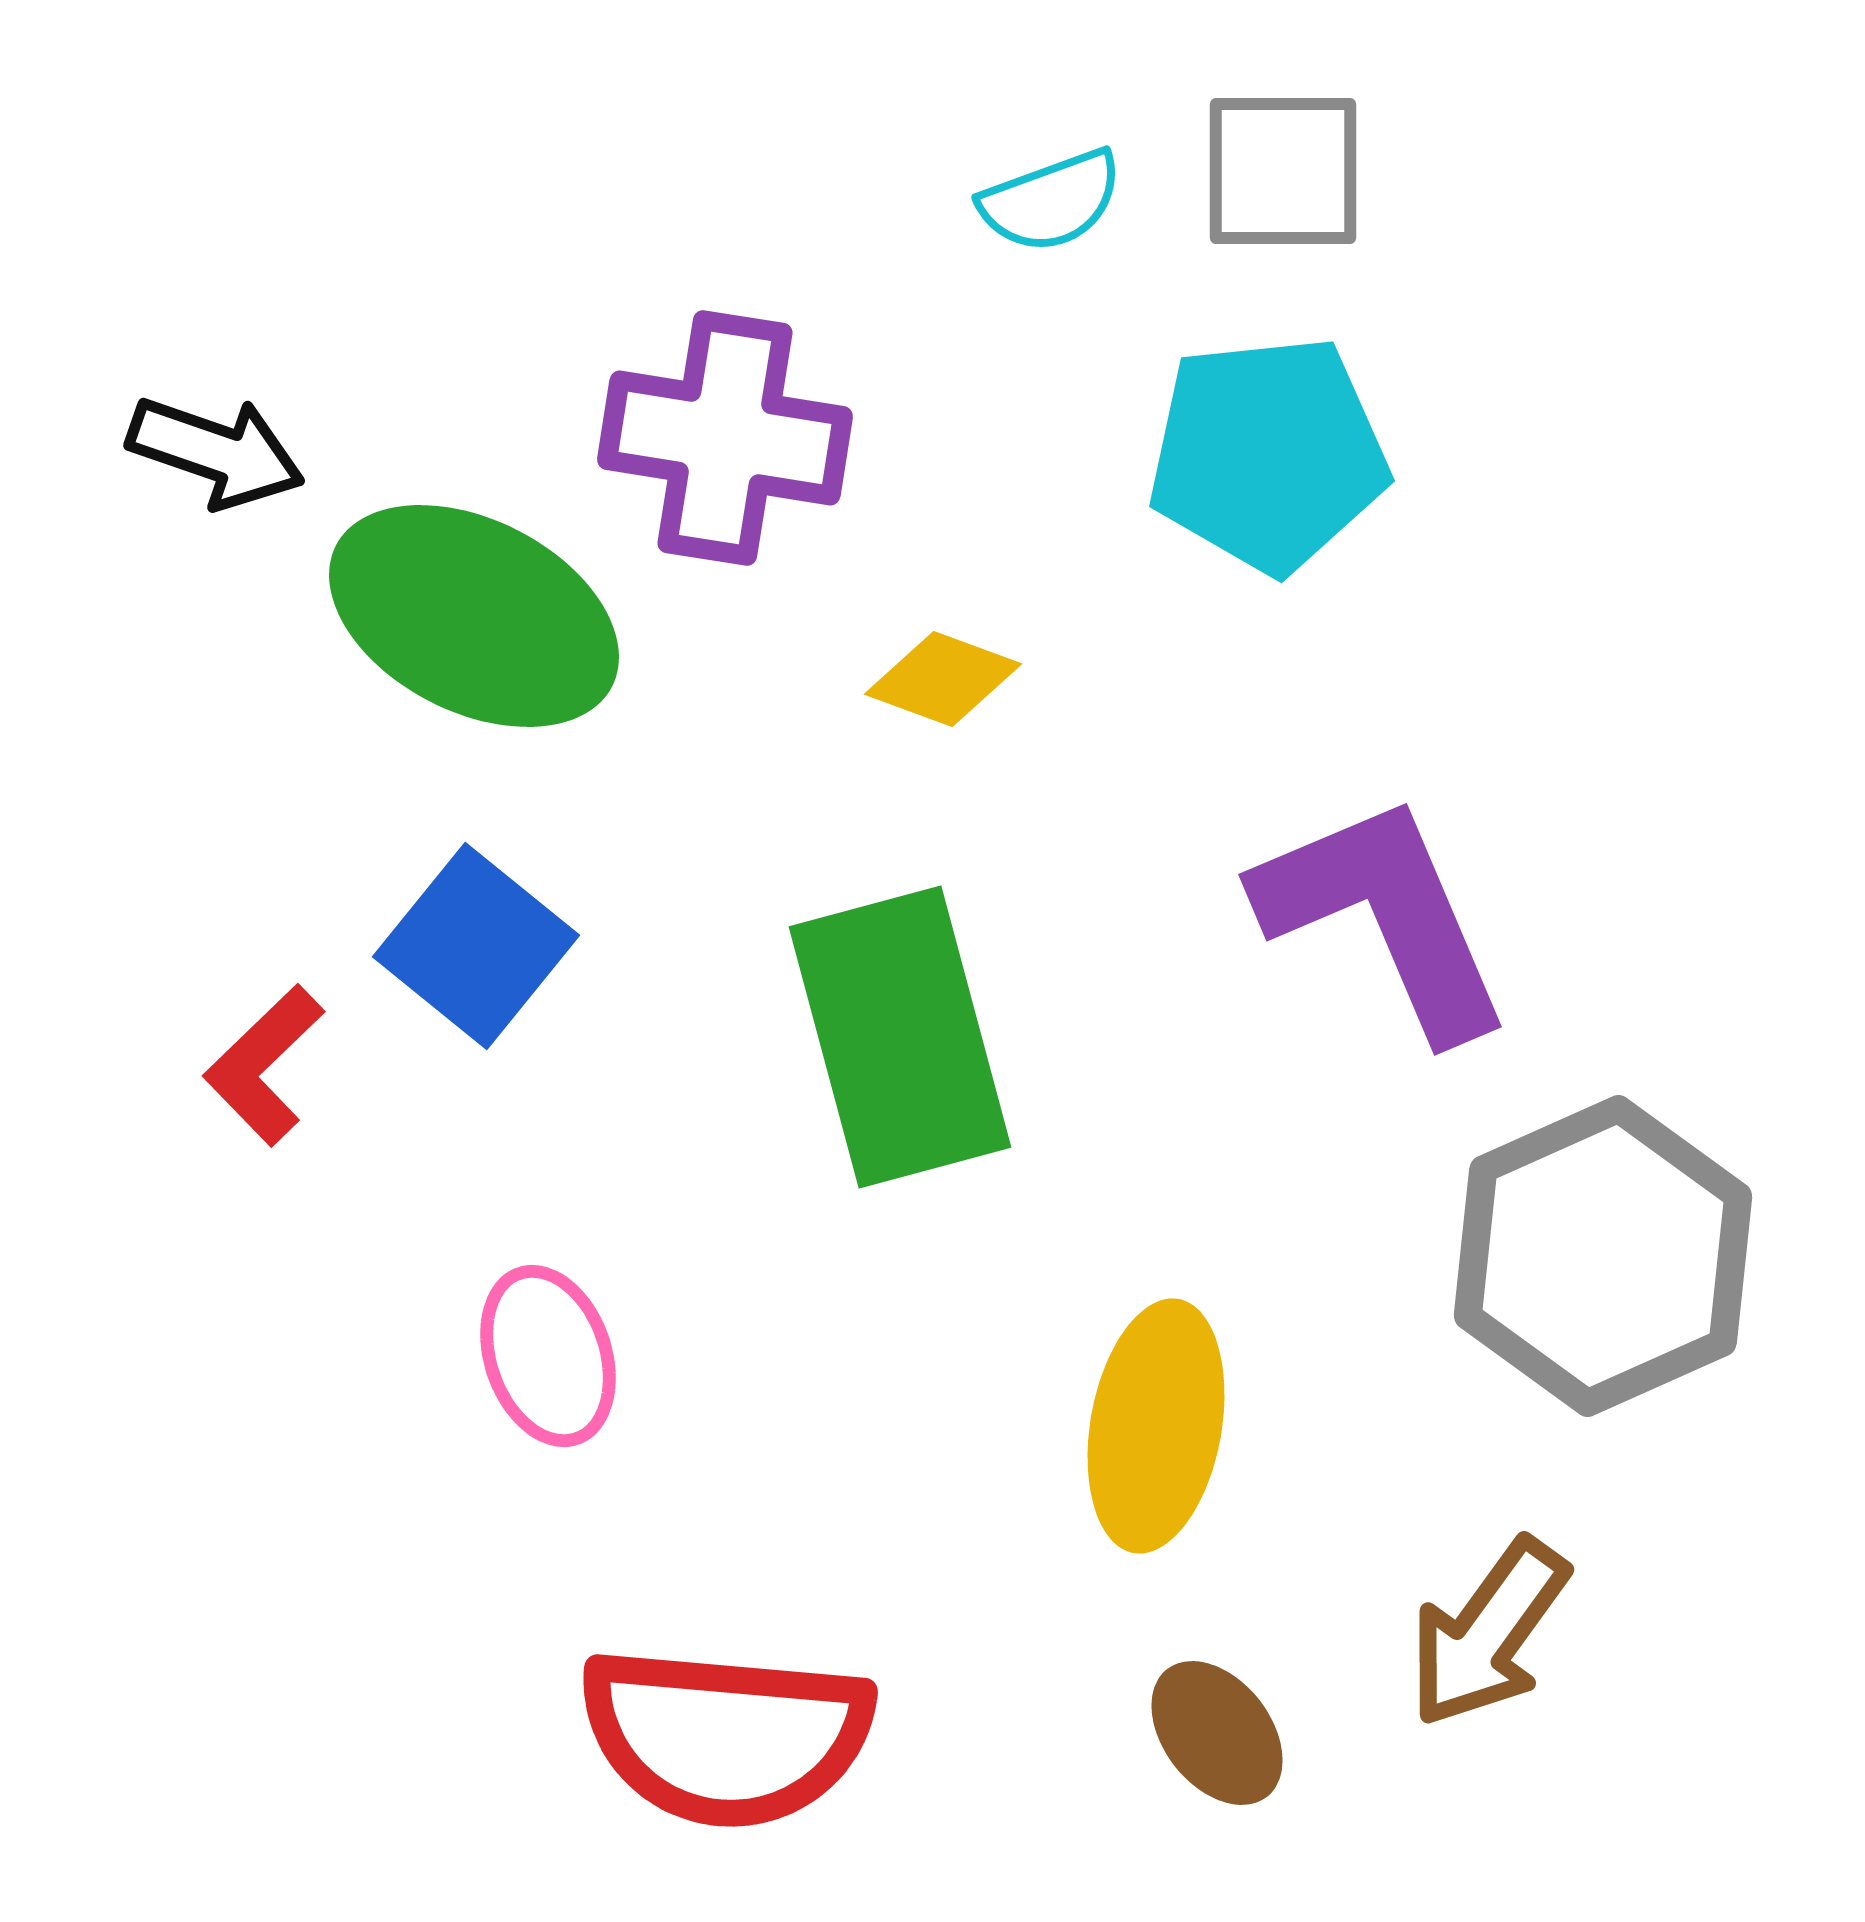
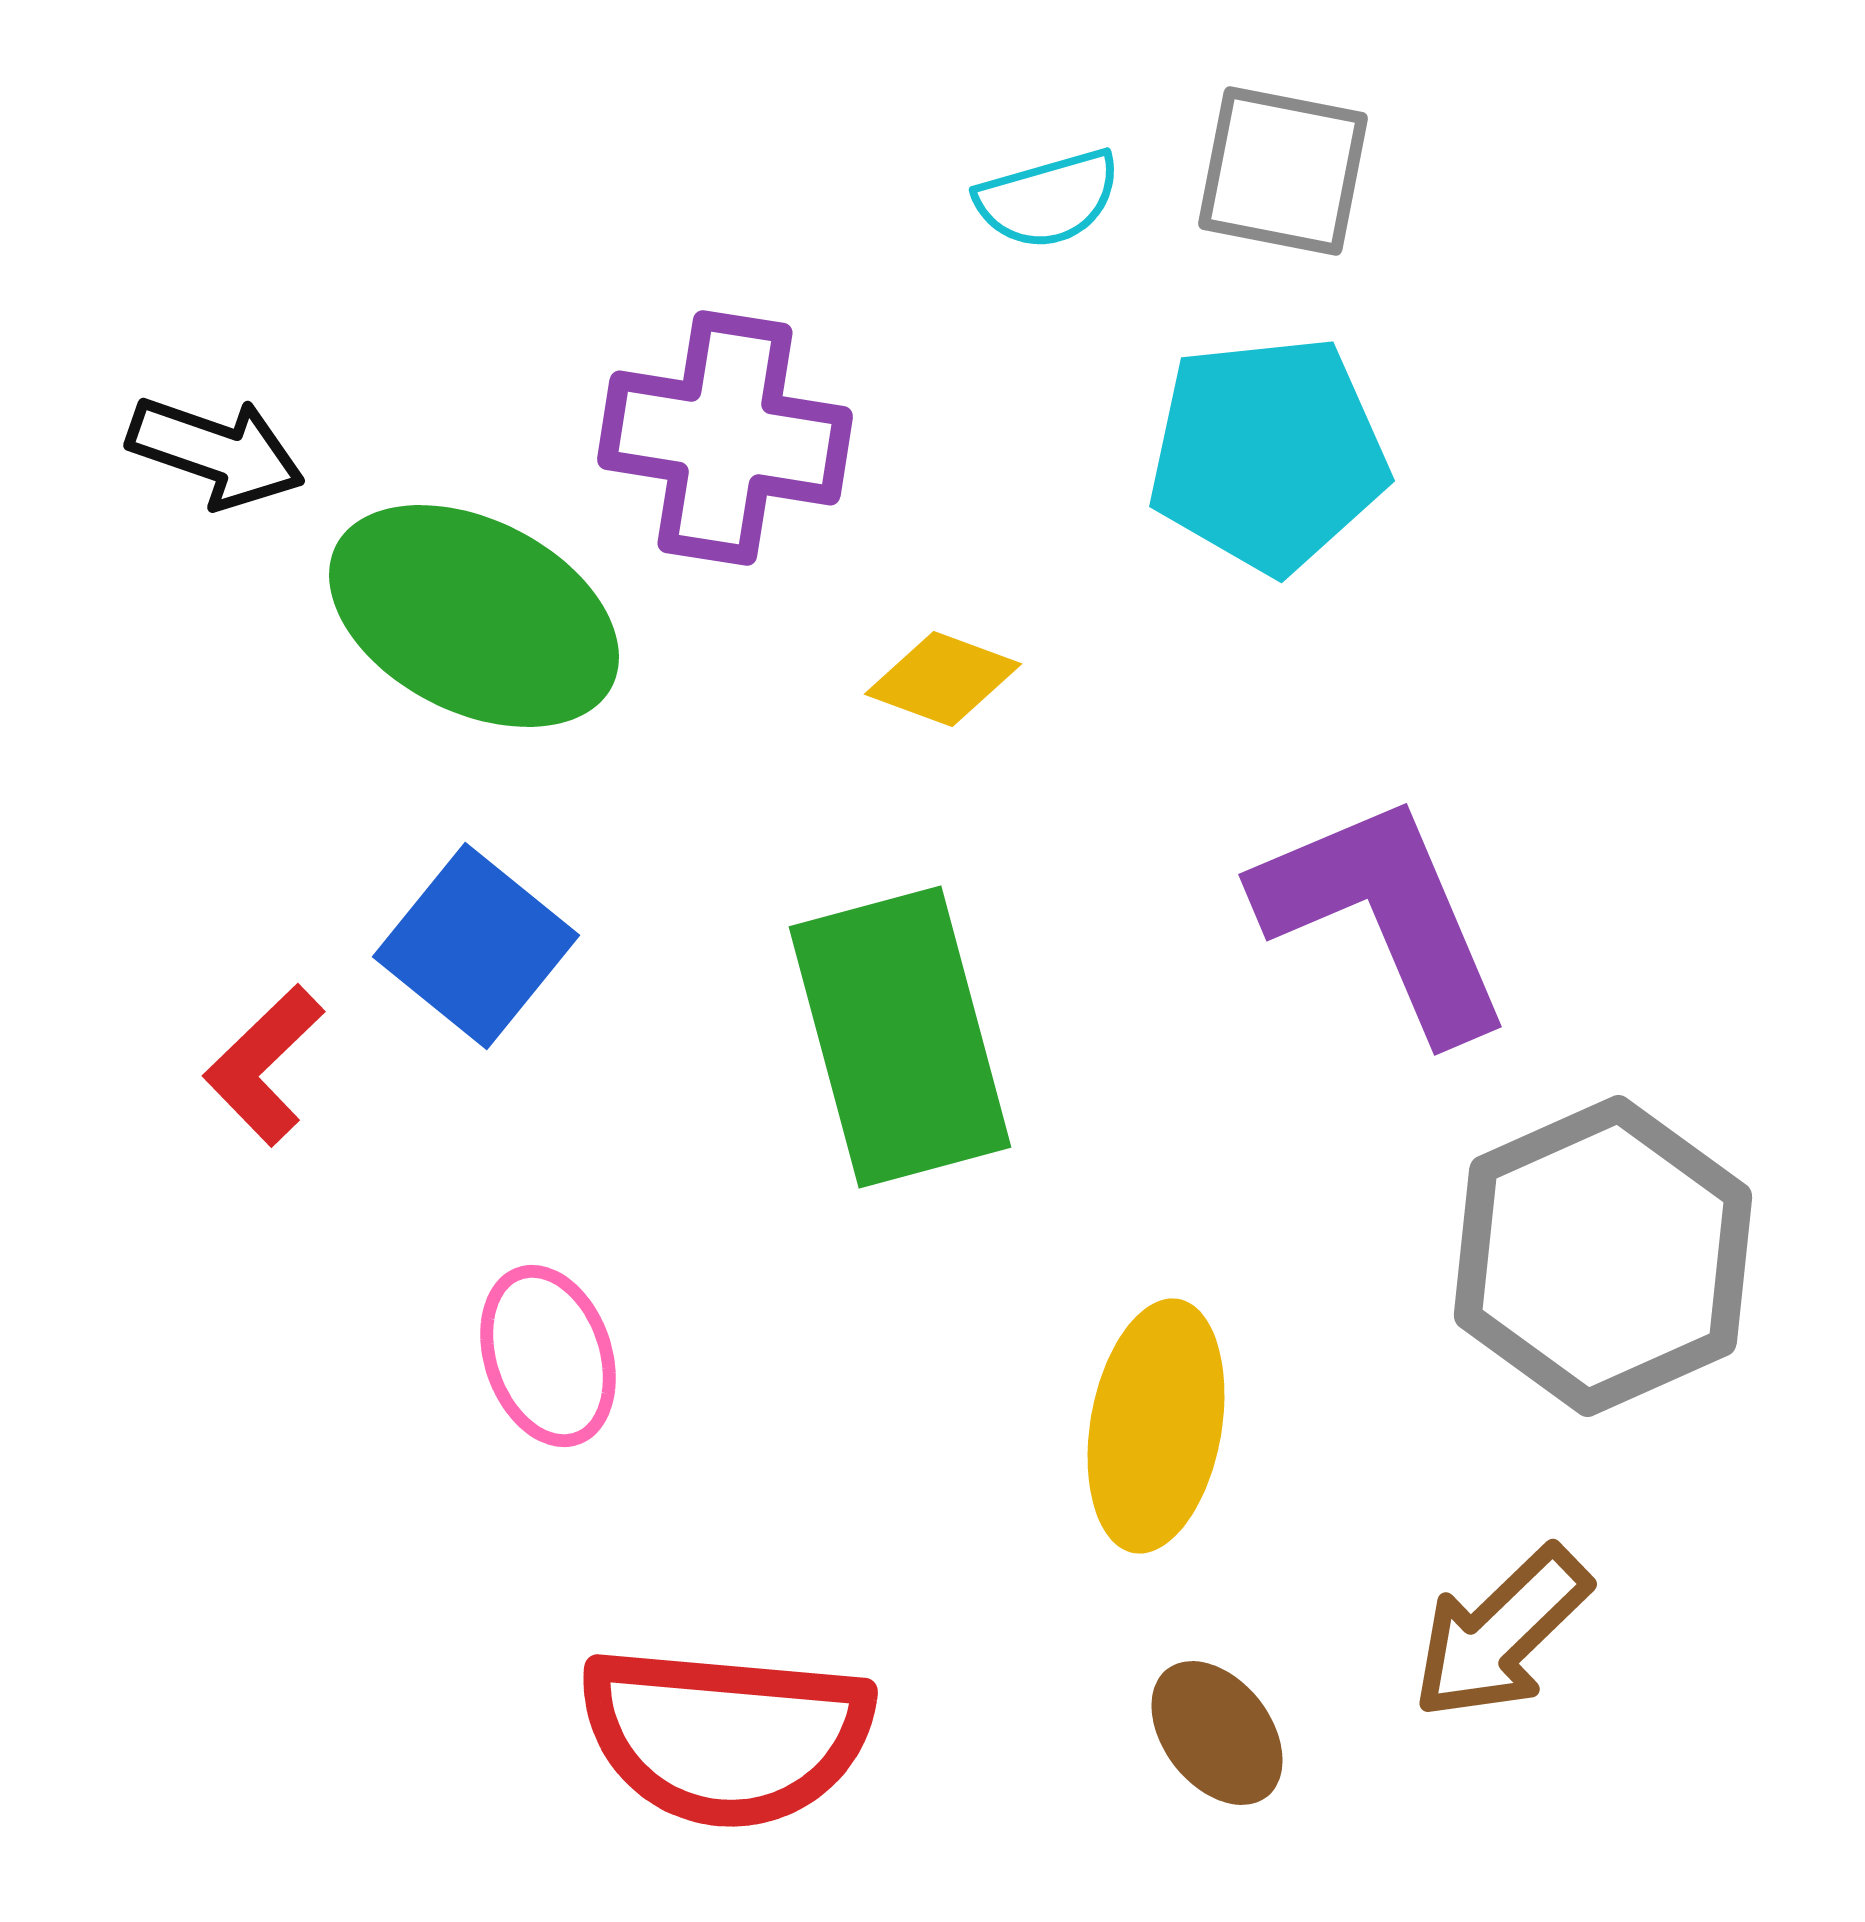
gray square: rotated 11 degrees clockwise
cyan semicircle: moved 3 px left, 2 px up; rotated 4 degrees clockwise
brown arrow: moved 13 px right; rotated 10 degrees clockwise
